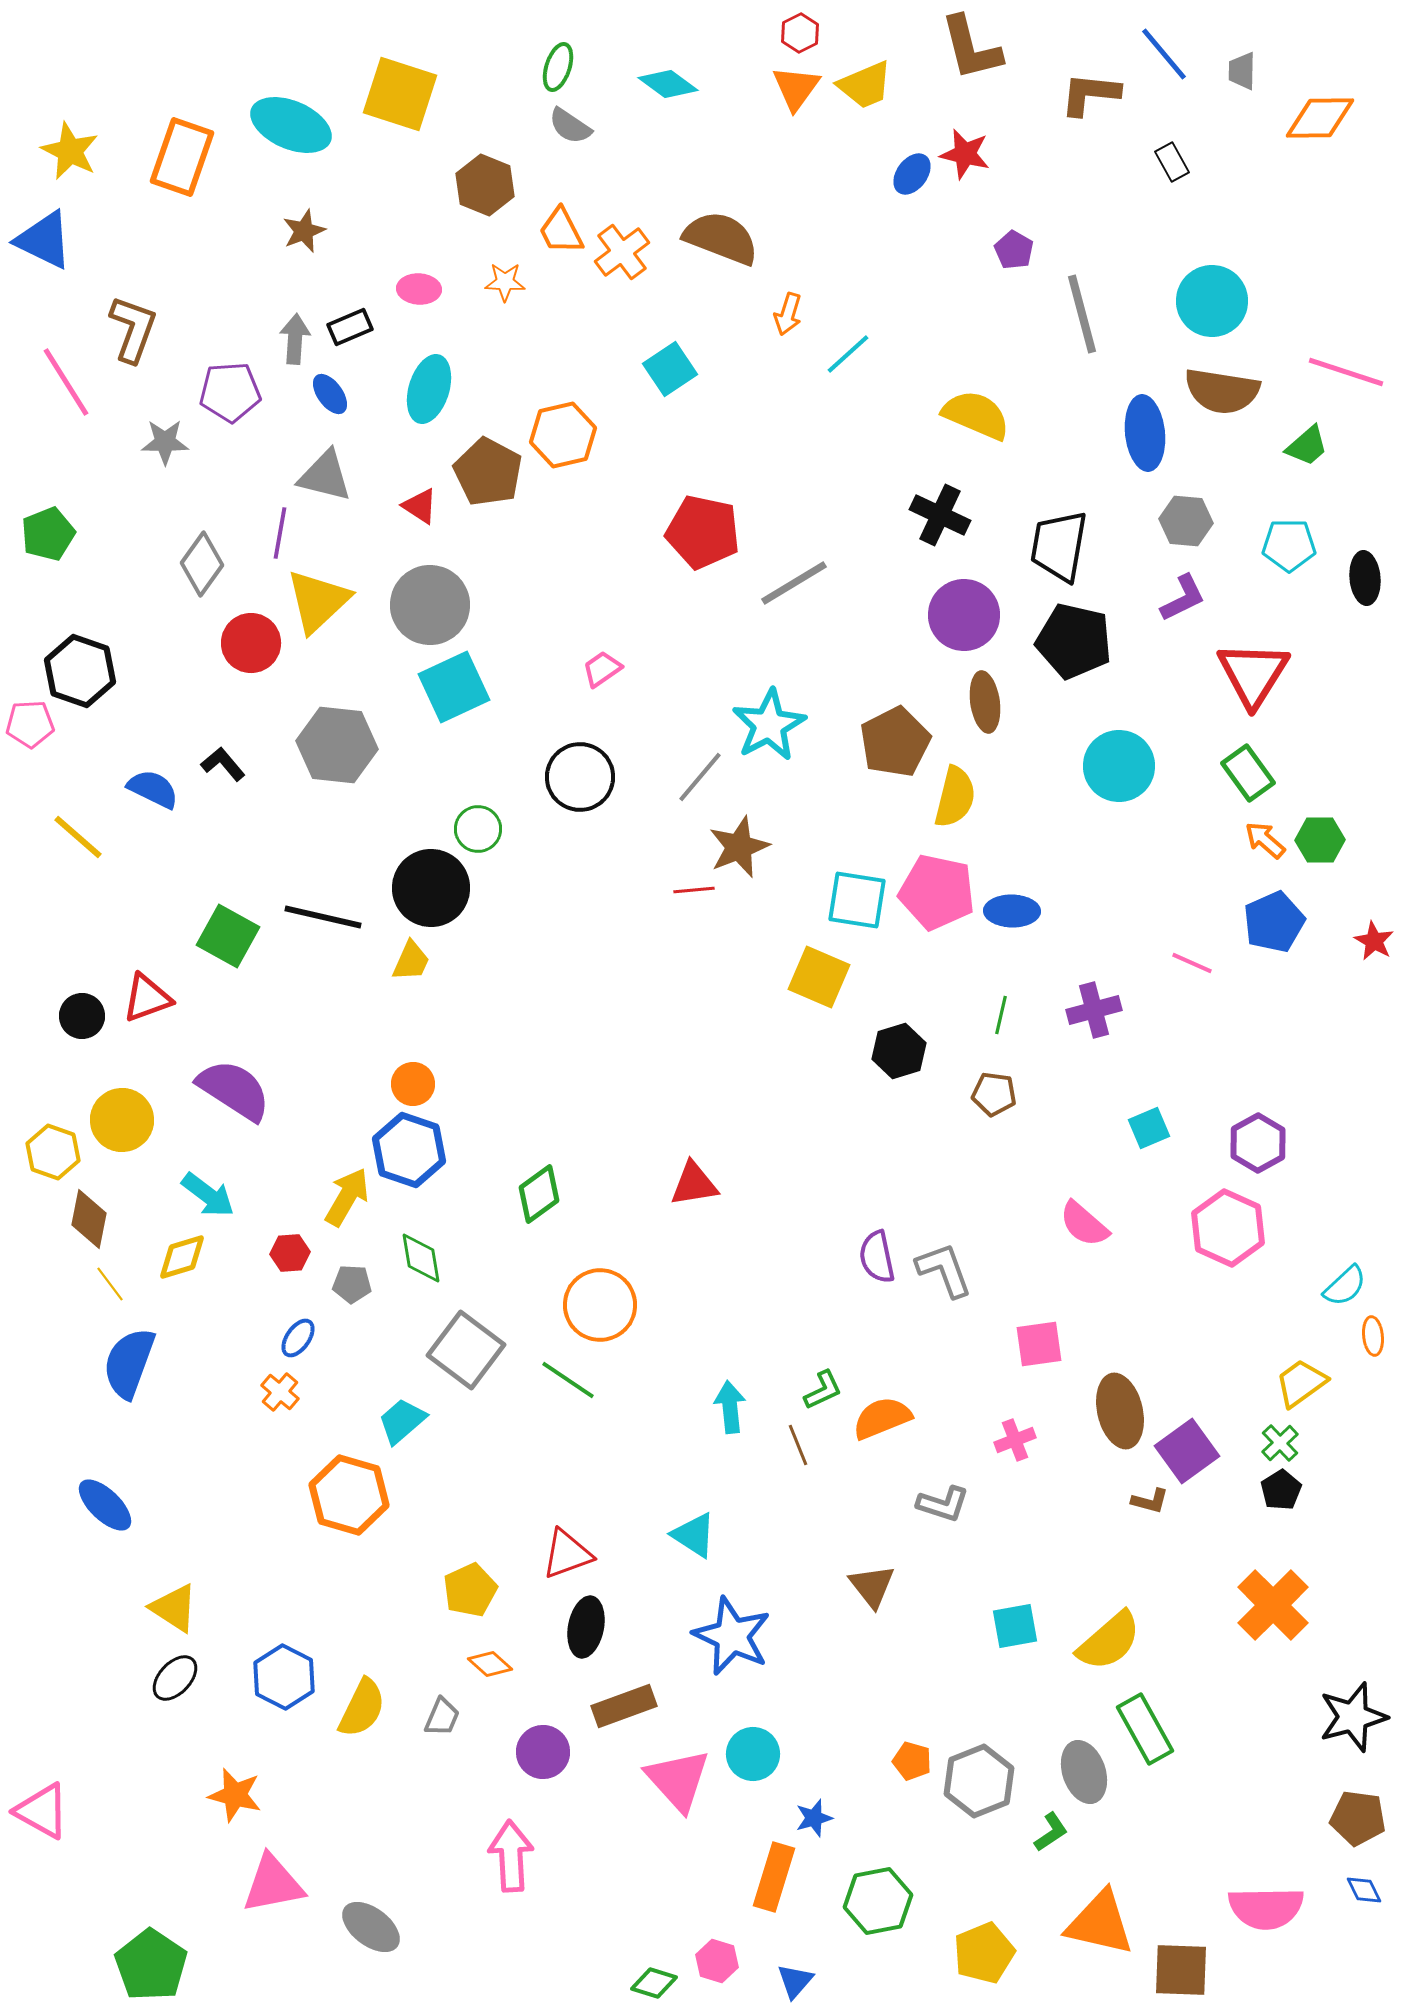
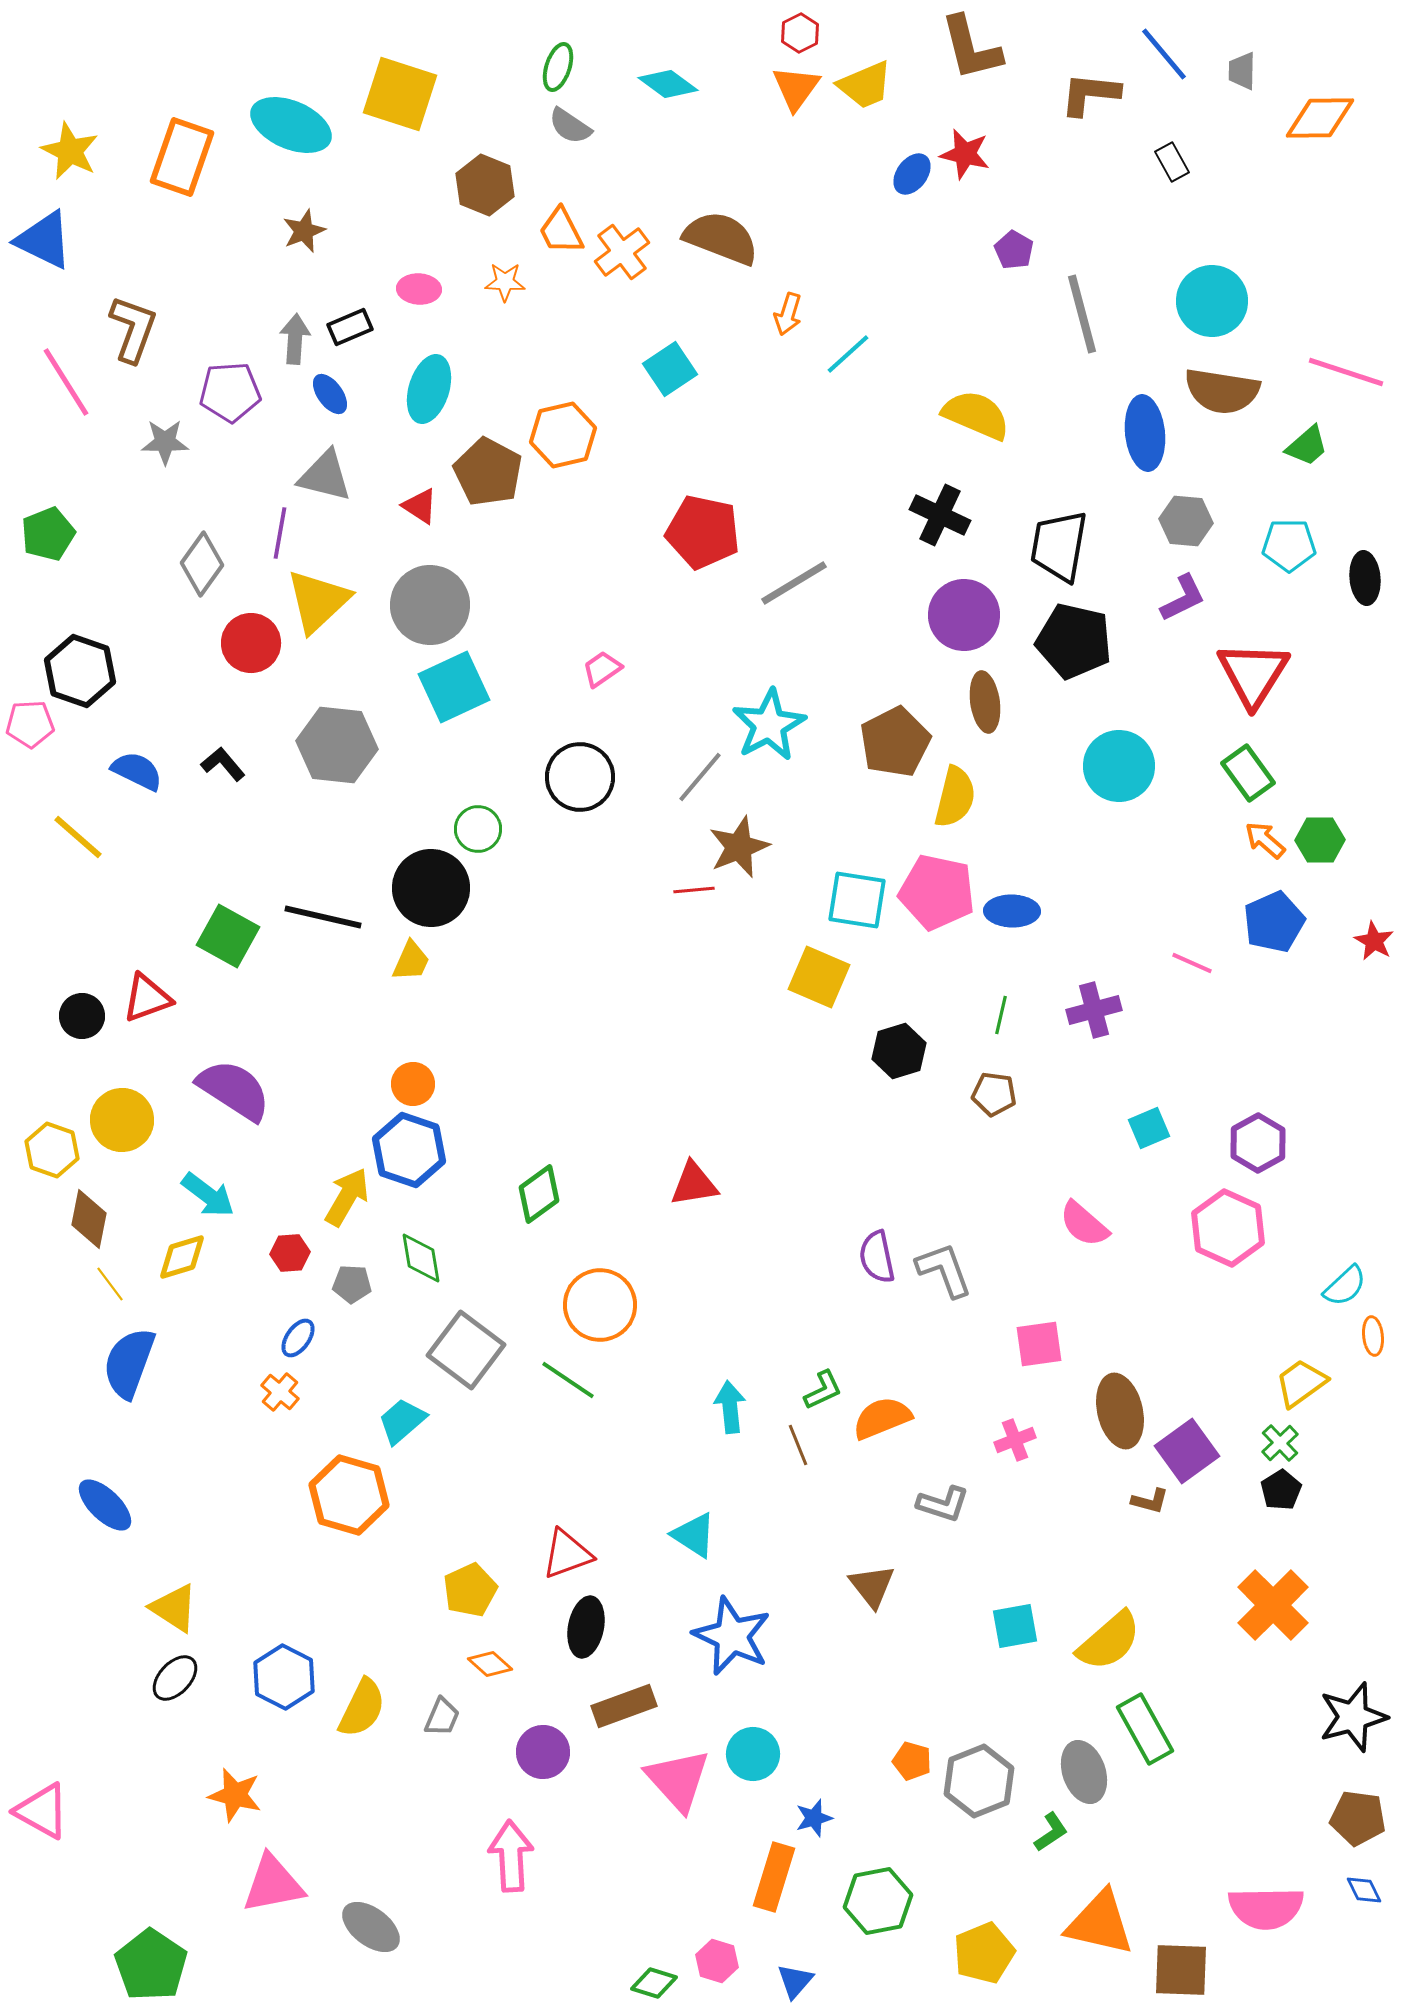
blue semicircle at (153, 789): moved 16 px left, 18 px up
yellow hexagon at (53, 1152): moved 1 px left, 2 px up
